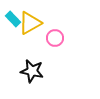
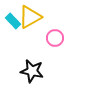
cyan rectangle: moved 2 px down
yellow triangle: moved 6 px up
